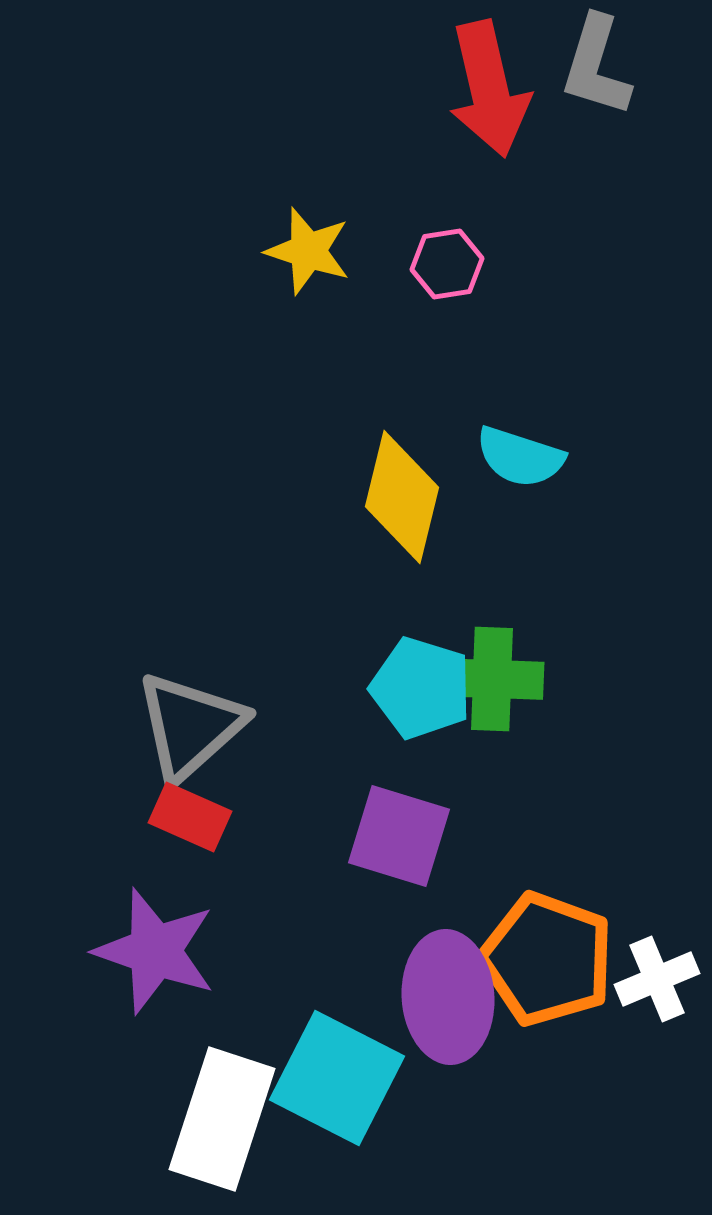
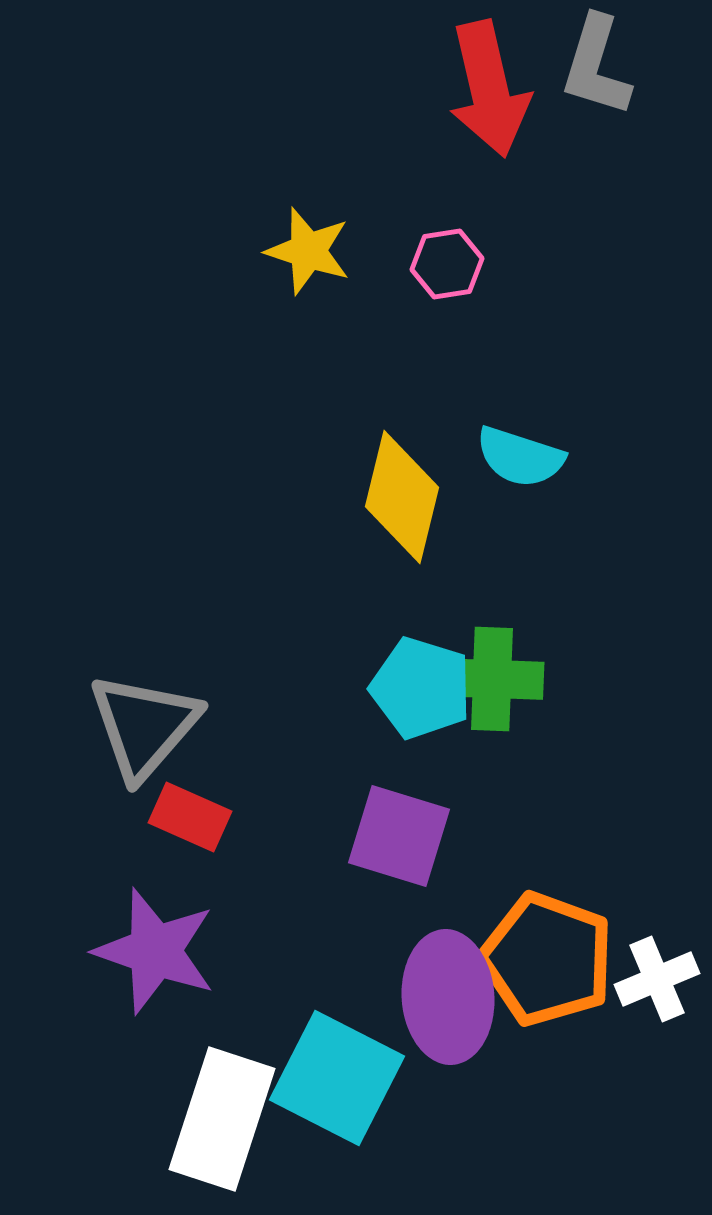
gray triangle: moved 46 px left; rotated 7 degrees counterclockwise
